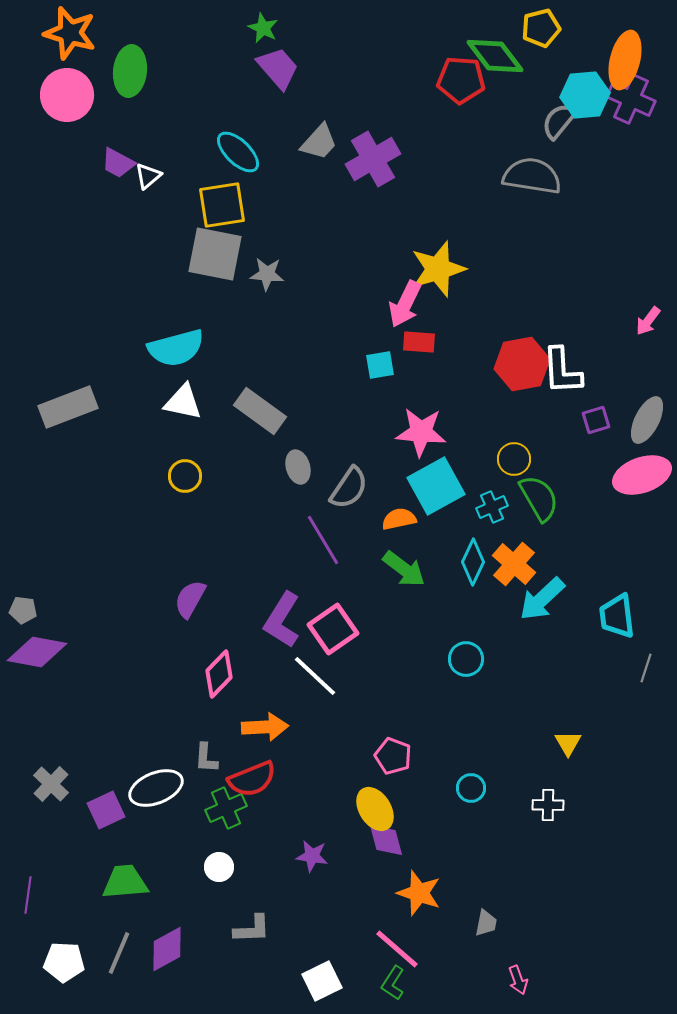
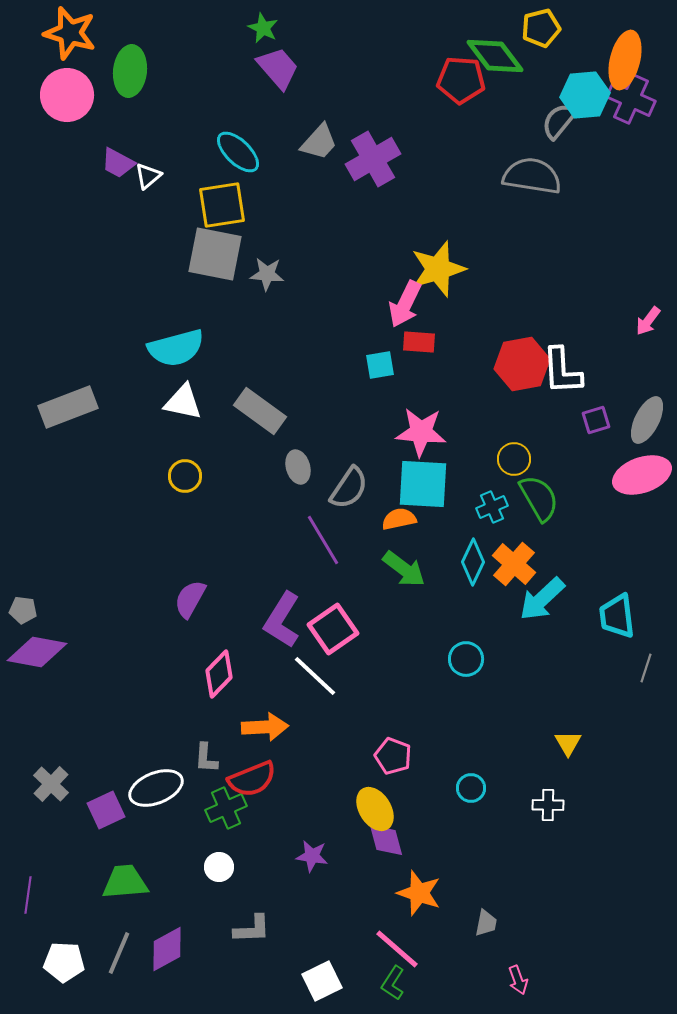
cyan square at (436, 486): moved 13 px left, 2 px up; rotated 32 degrees clockwise
